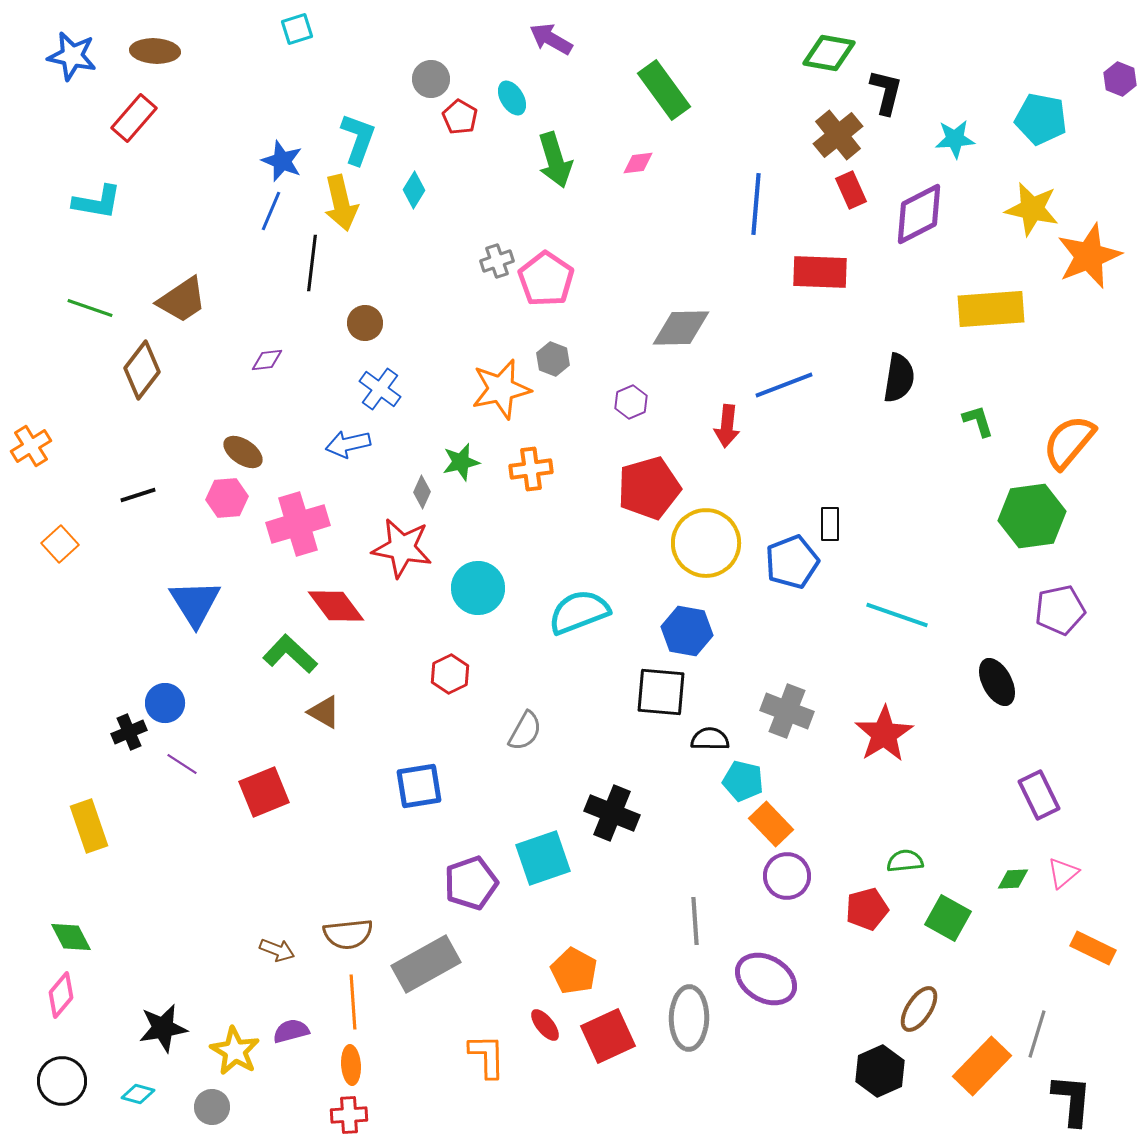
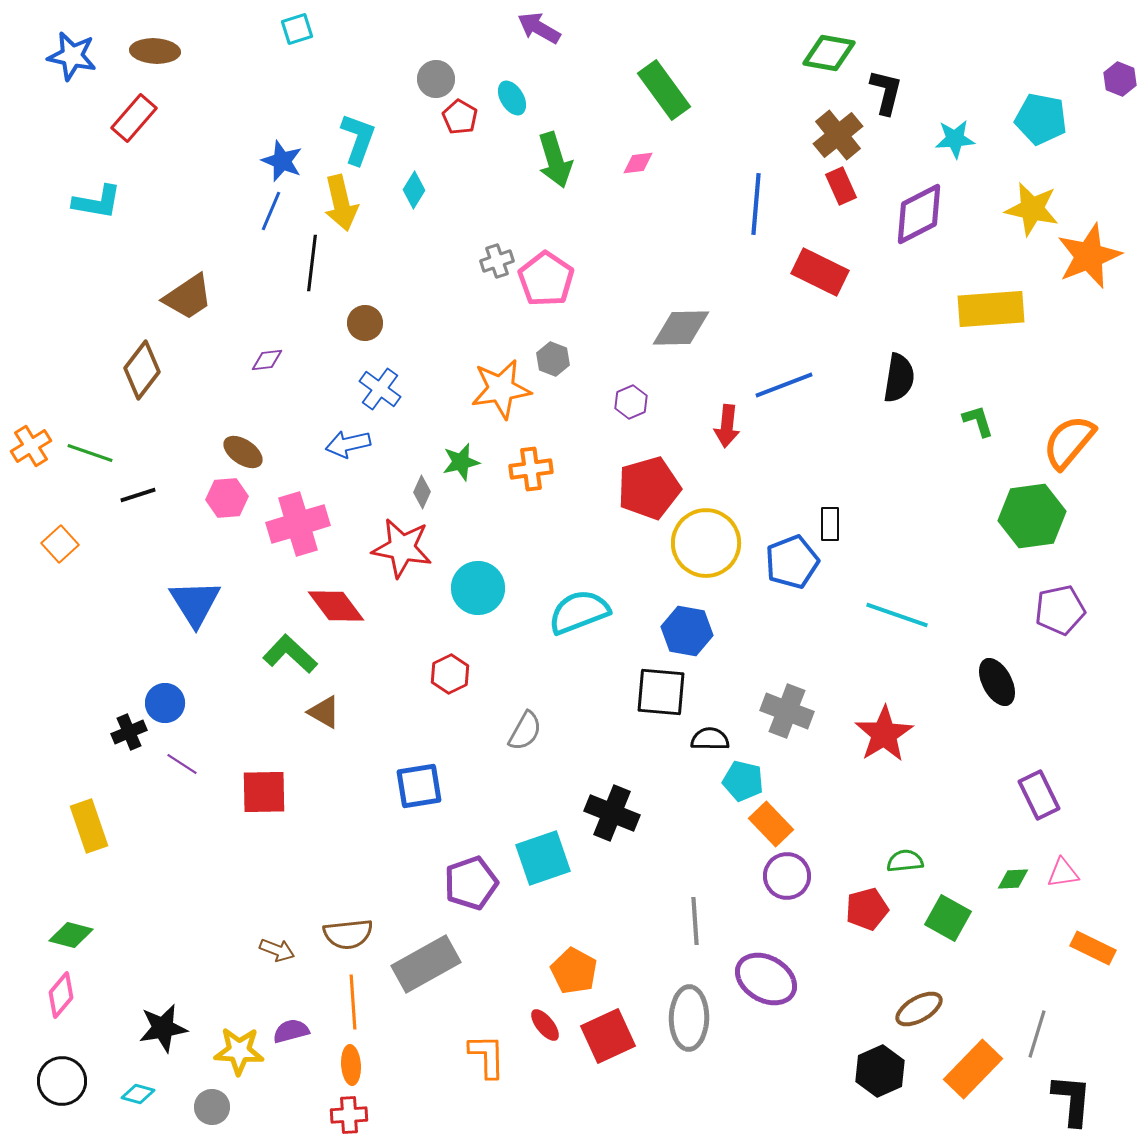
purple arrow at (551, 39): moved 12 px left, 11 px up
gray circle at (431, 79): moved 5 px right
red rectangle at (851, 190): moved 10 px left, 4 px up
red rectangle at (820, 272): rotated 24 degrees clockwise
brown trapezoid at (182, 300): moved 6 px right, 3 px up
green line at (90, 308): moved 145 px down
orange star at (501, 389): rotated 4 degrees clockwise
red square at (264, 792): rotated 21 degrees clockwise
pink triangle at (1063, 873): rotated 32 degrees clockwise
green diamond at (71, 937): moved 2 px up; rotated 48 degrees counterclockwise
brown ellipse at (919, 1009): rotated 27 degrees clockwise
yellow star at (235, 1051): moved 4 px right; rotated 27 degrees counterclockwise
orange rectangle at (982, 1066): moved 9 px left, 3 px down
